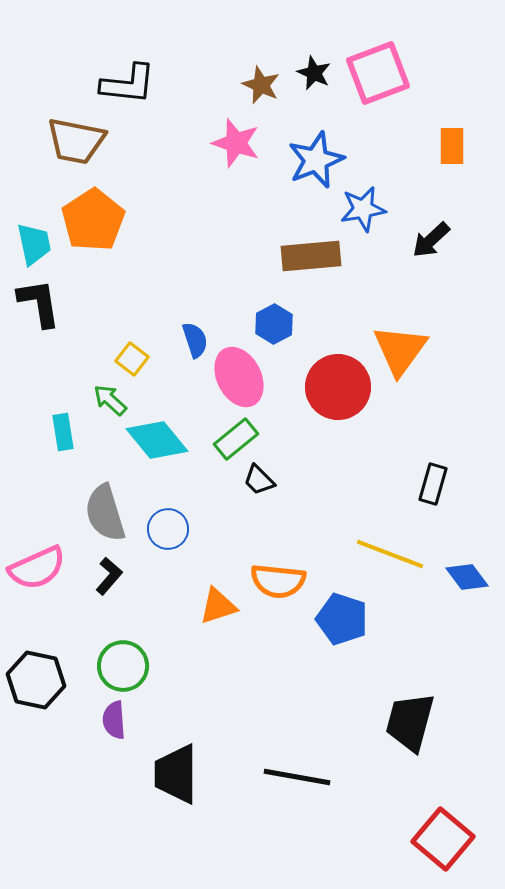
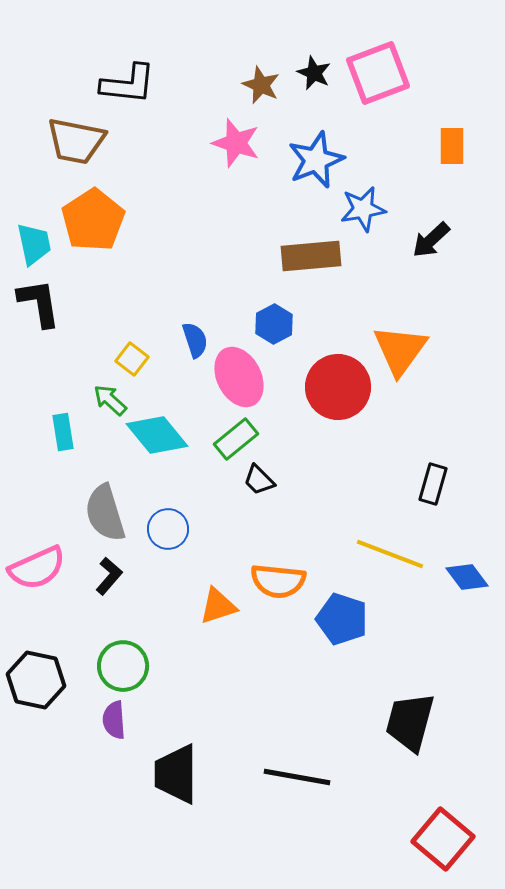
cyan diamond at (157, 440): moved 5 px up
